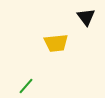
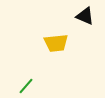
black triangle: moved 1 px left, 1 px up; rotated 30 degrees counterclockwise
